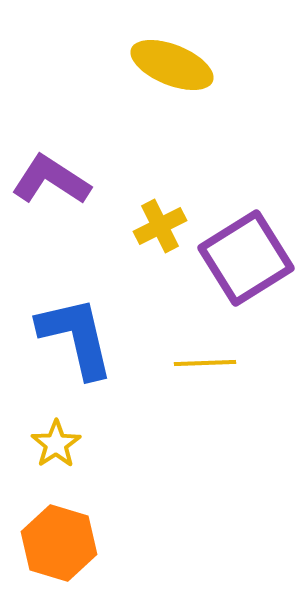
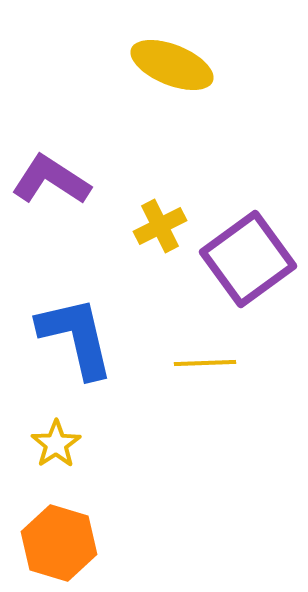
purple square: moved 2 px right, 1 px down; rotated 4 degrees counterclockwise
